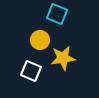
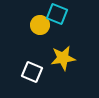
yellow circle: moved 15 px up
white square: moved 1 px right, 1 px down
